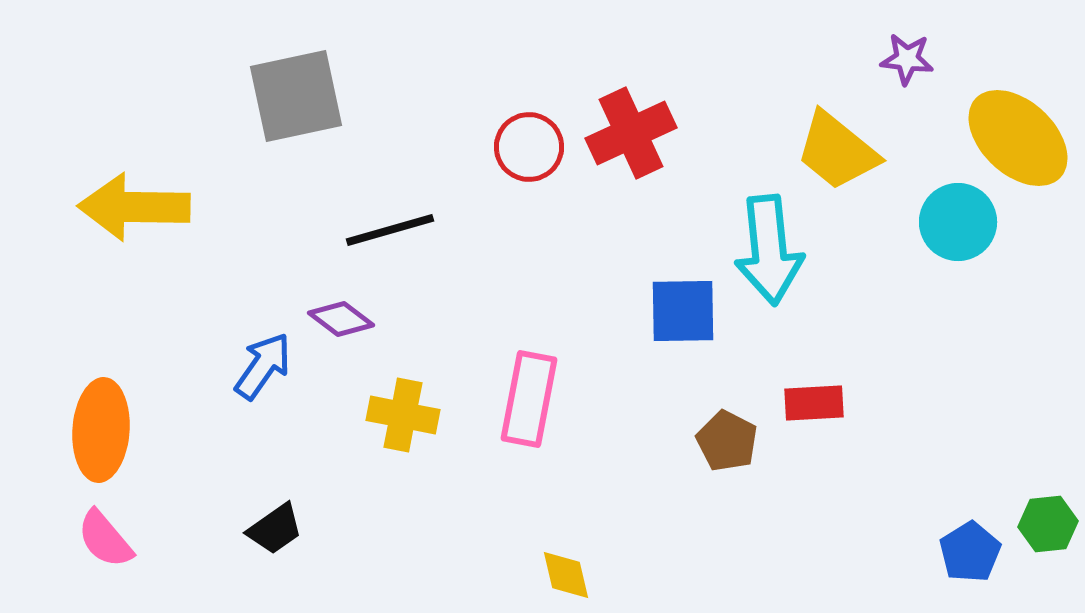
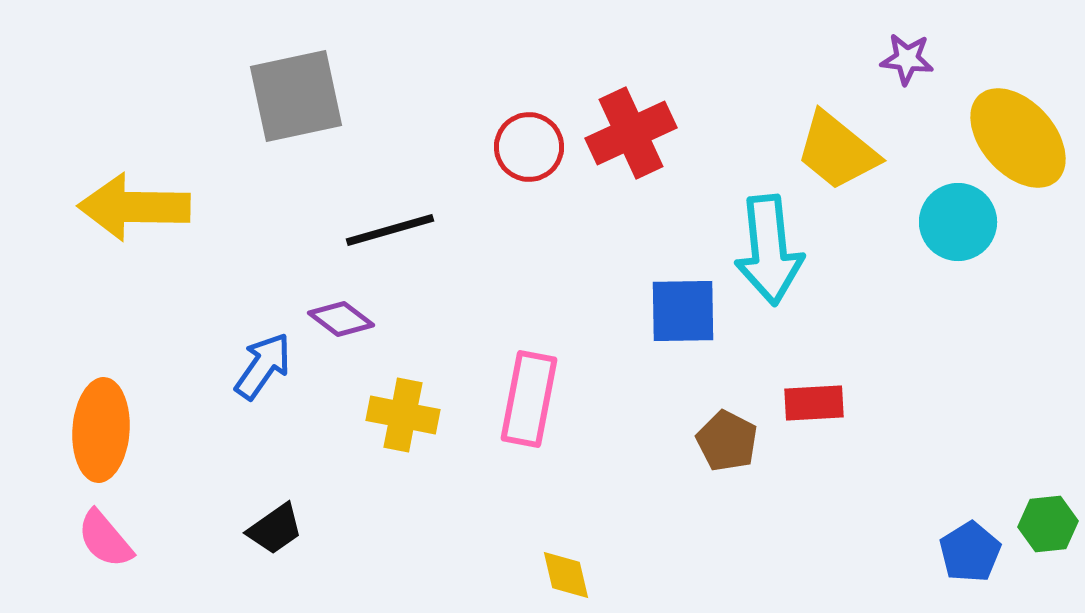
yellow ellipse: rotated 5 degrees clockwise
